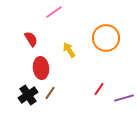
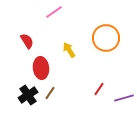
red semicircle: moved 4 px left, 2 px down
